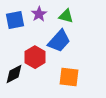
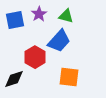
black diamond: moved 5 px down; rotated 10 degrees clockwise
